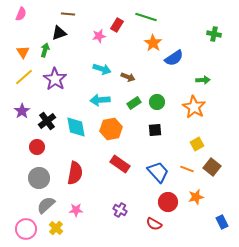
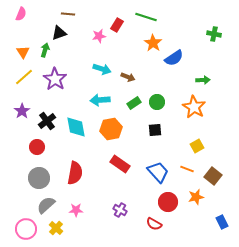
yellow square at (197, 144): moved 2 px down
brown square at (212, 167): moved 1 px right, 9 px down
